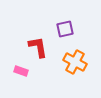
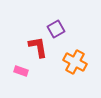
purple square: moved 9 px left; rotated 18 degrees counterclockwise
